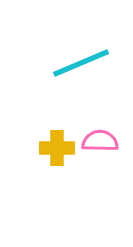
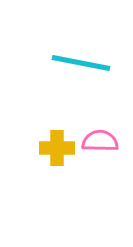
cyan line: rotated 34 degrees clockwise
